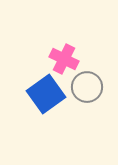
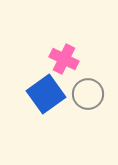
gray circle: moved 1 px right, 7 px down
